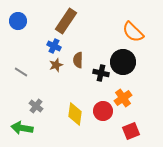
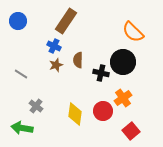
gray line: moved 2 px down
red square: rotated 18 degrees counterclockwise
